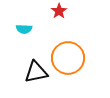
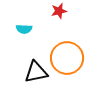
red star: rotated 21 degrees clockwise
orange circle: moved 1 px left
